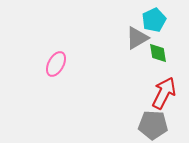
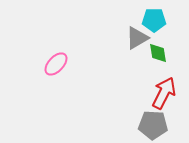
cyan pentagon: rotated 25 degrees clockwise
pink ellipse: rotated 15 degrees clockwise
